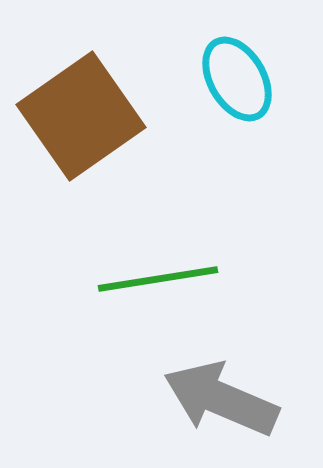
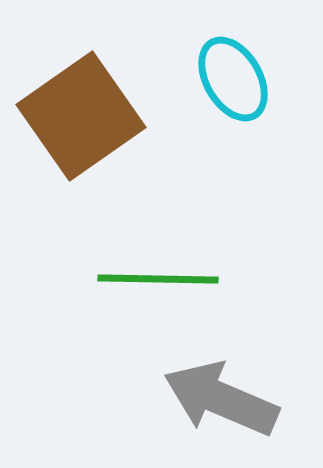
cyan ellipse: moved 4 px left
green line: rotated 10 degrees clockwise
